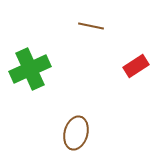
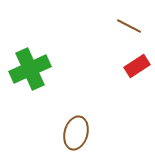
brown line: moved 38 px right; rotated 15 degrees clockwise
red rectangle: moved 1 px right
